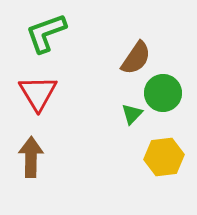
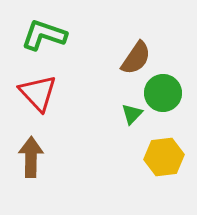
green L-shape: moved 2 px left, 2 px down; rotated 39 degrees clockwise
red triangle: rotated 12 degrees counterclockwise
